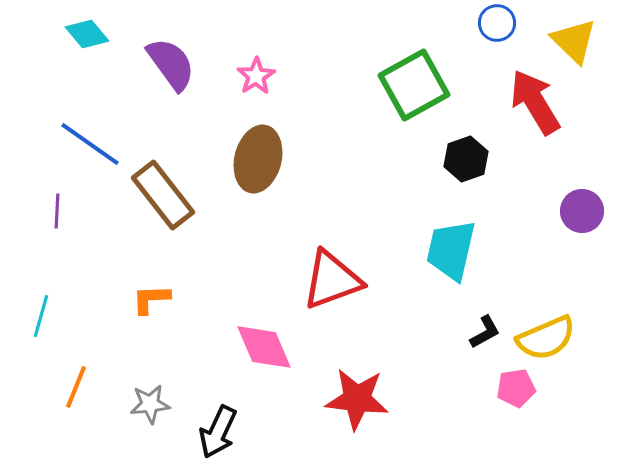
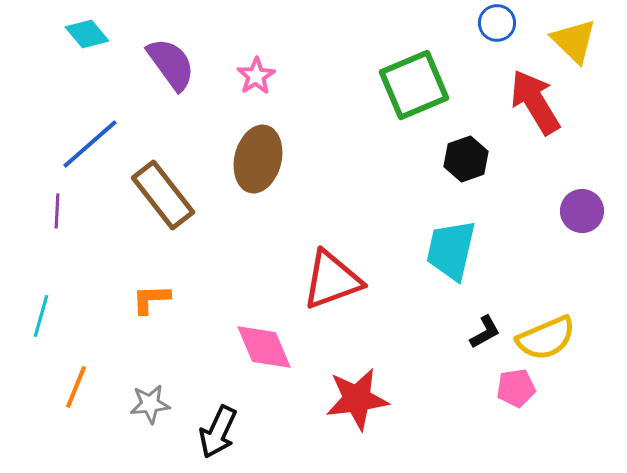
green square: rotated 6 degrees clockwise
blue line: rotated 76 degrees counterclockwise
red star: rotated 14 degrees counterclockwise
